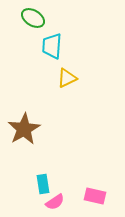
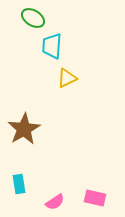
cyan rectangle: moved 24 px left
pink rectangle: moved 2 px down
